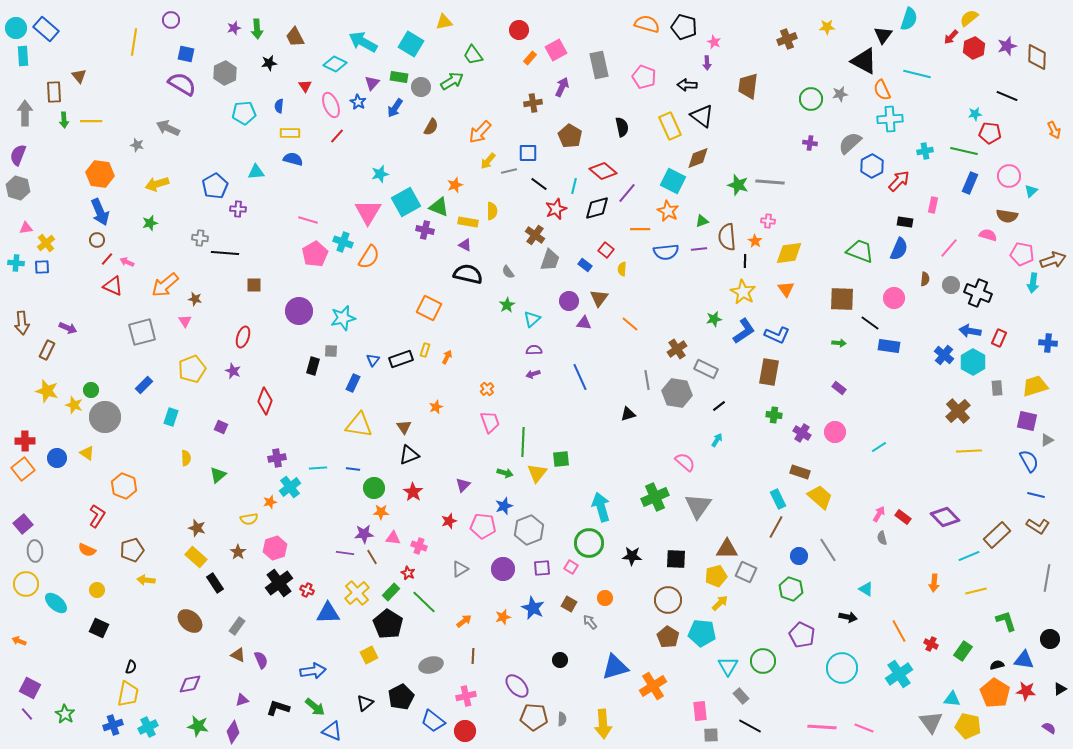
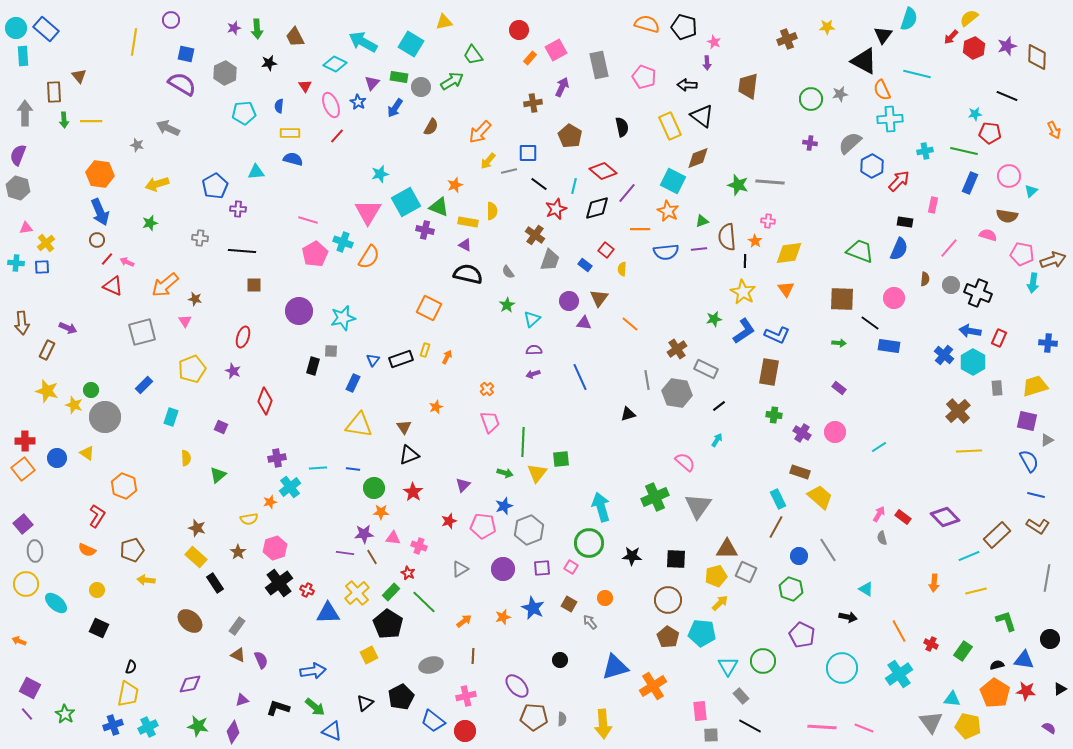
black line at (225, 253): moved 17 px right, 2 px up
